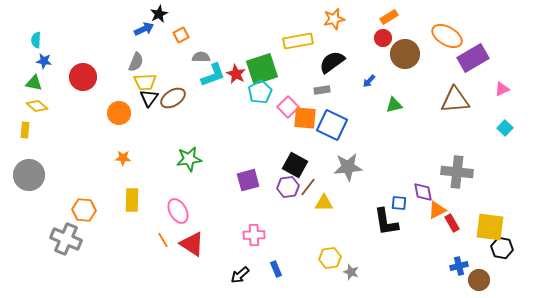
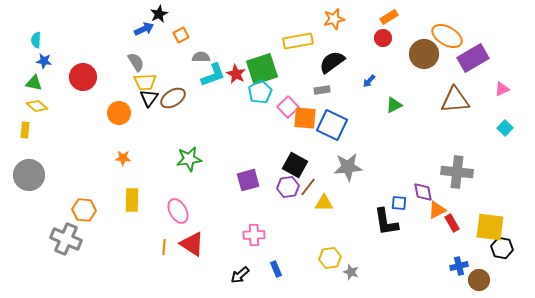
brown circle at (405, 54): moved 19 px right
gray semicircle at (136, 62): rotated 54 degrees counterclockwise
green triangle at (394, 105): rotated 12 degrees counterclockwise
orange line at (163, 240): moved 1 px right, 7 px down; rotated 35 degrees clockwise
